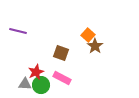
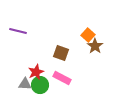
green circle: moved 1 px left
